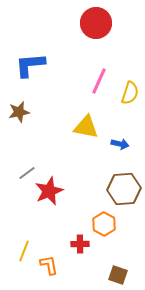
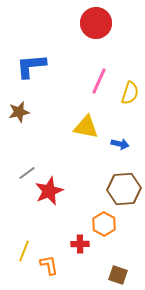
blue L-shape: moved 1 px right, 1 px down
